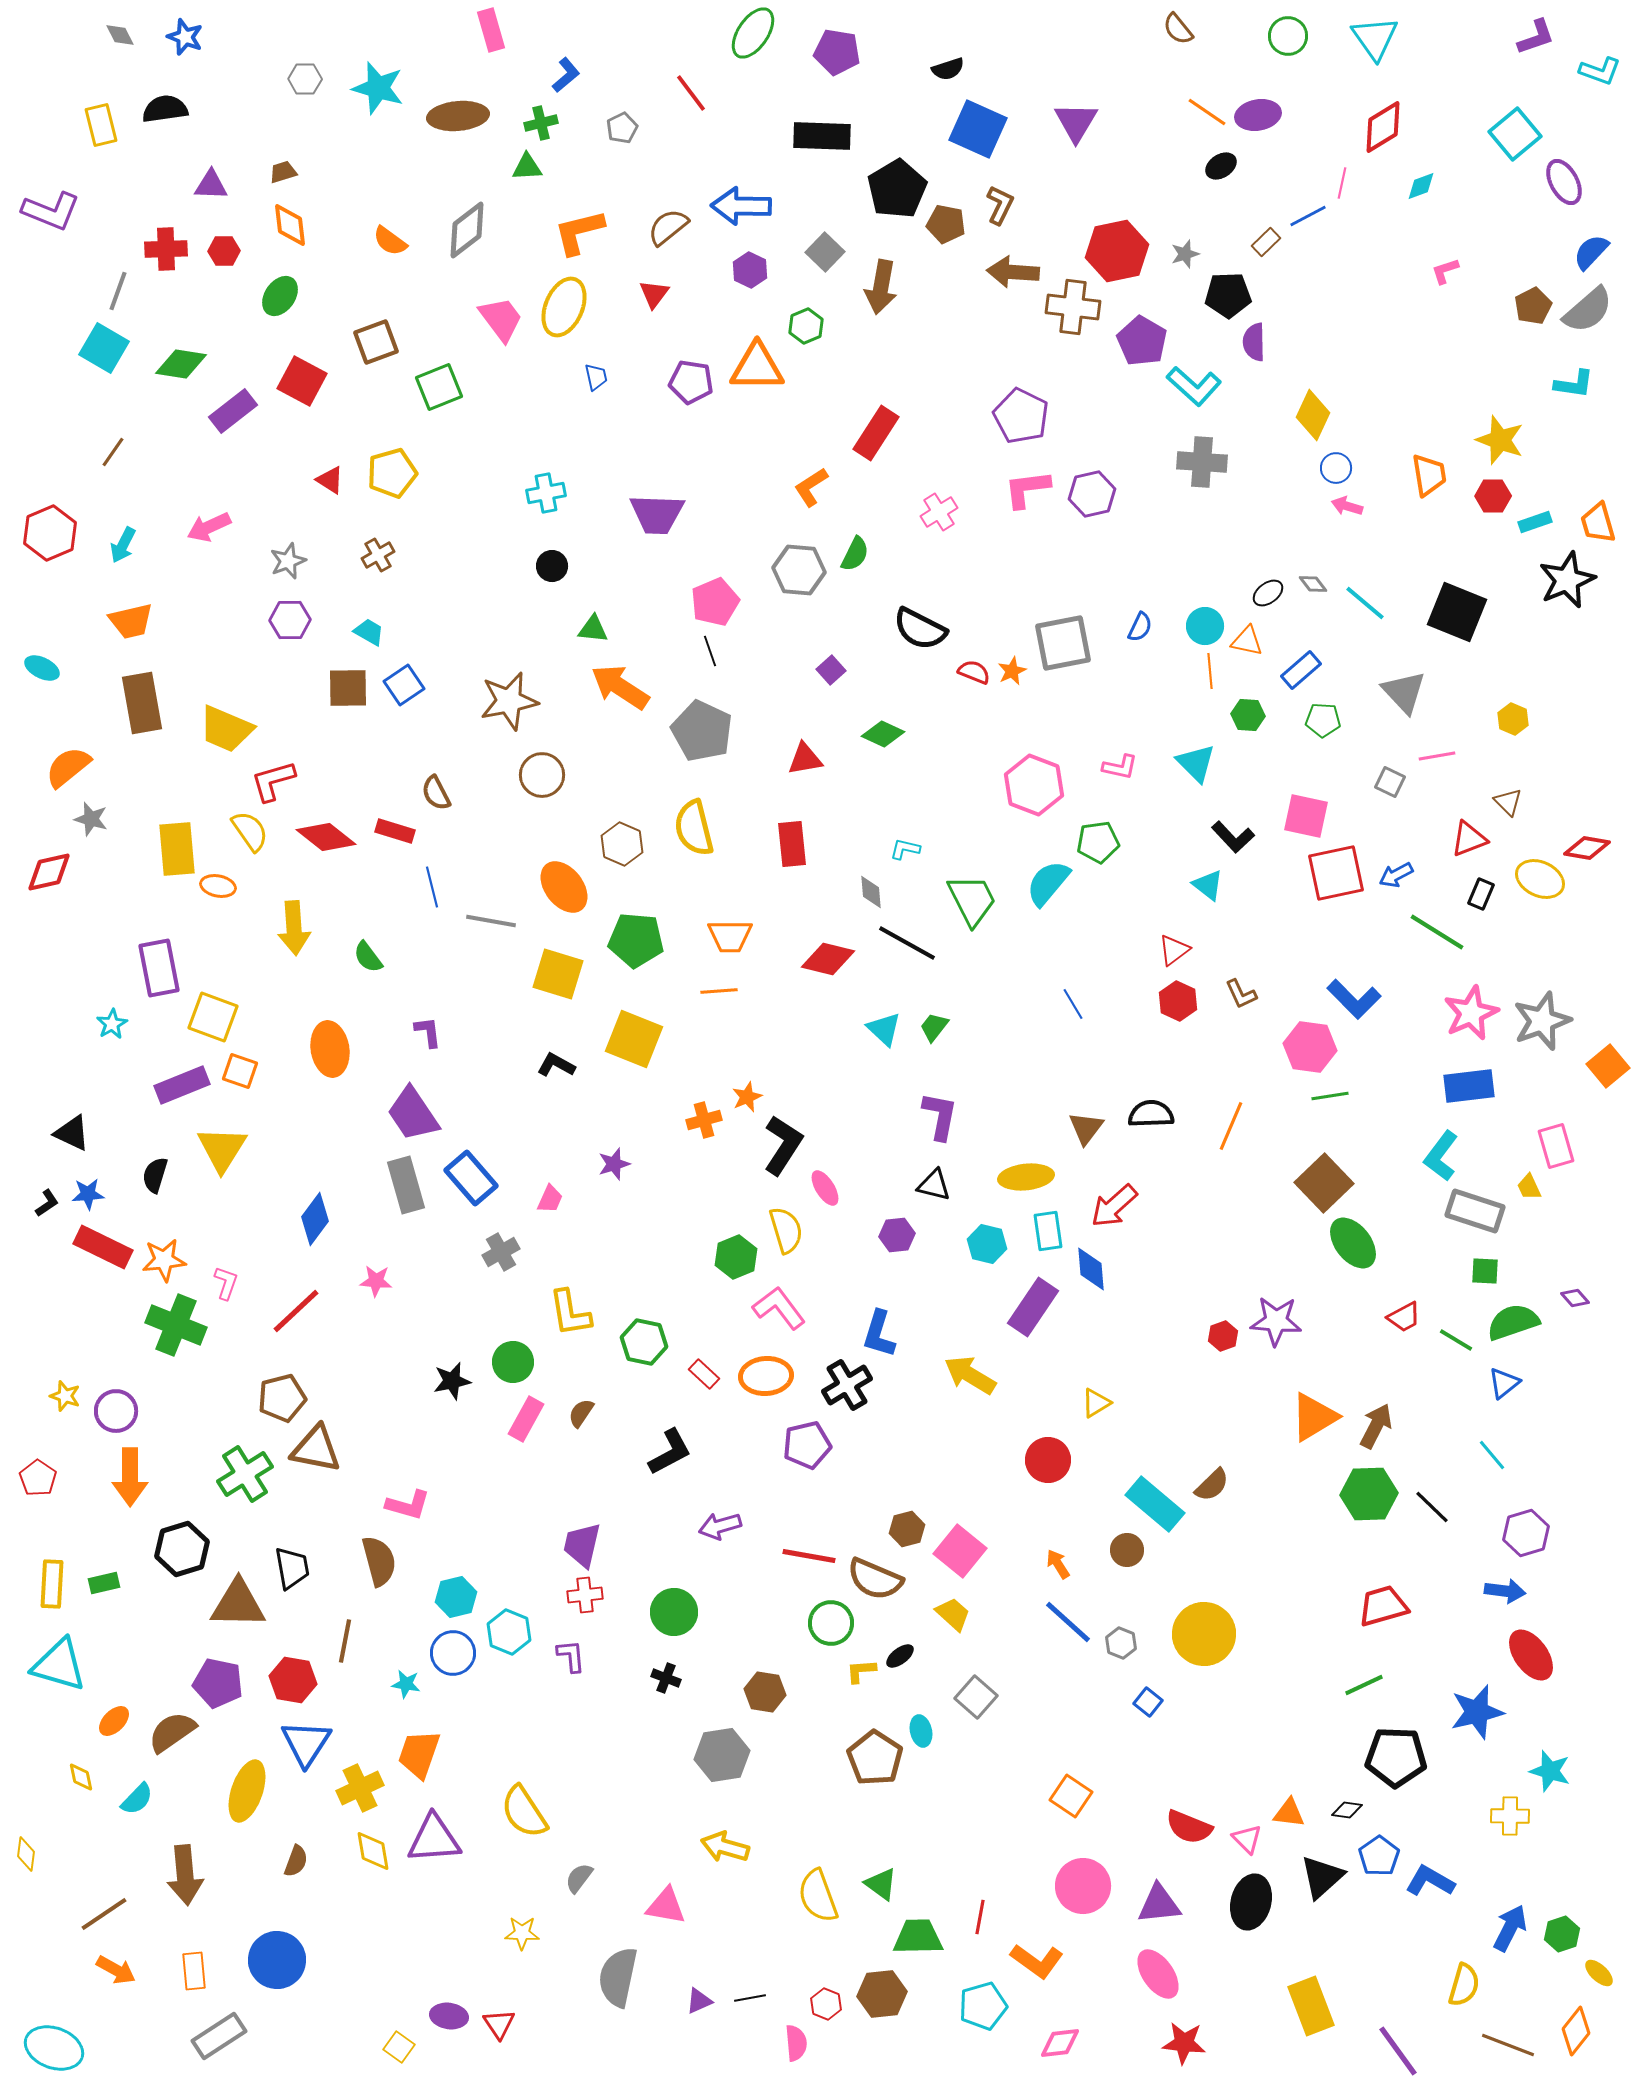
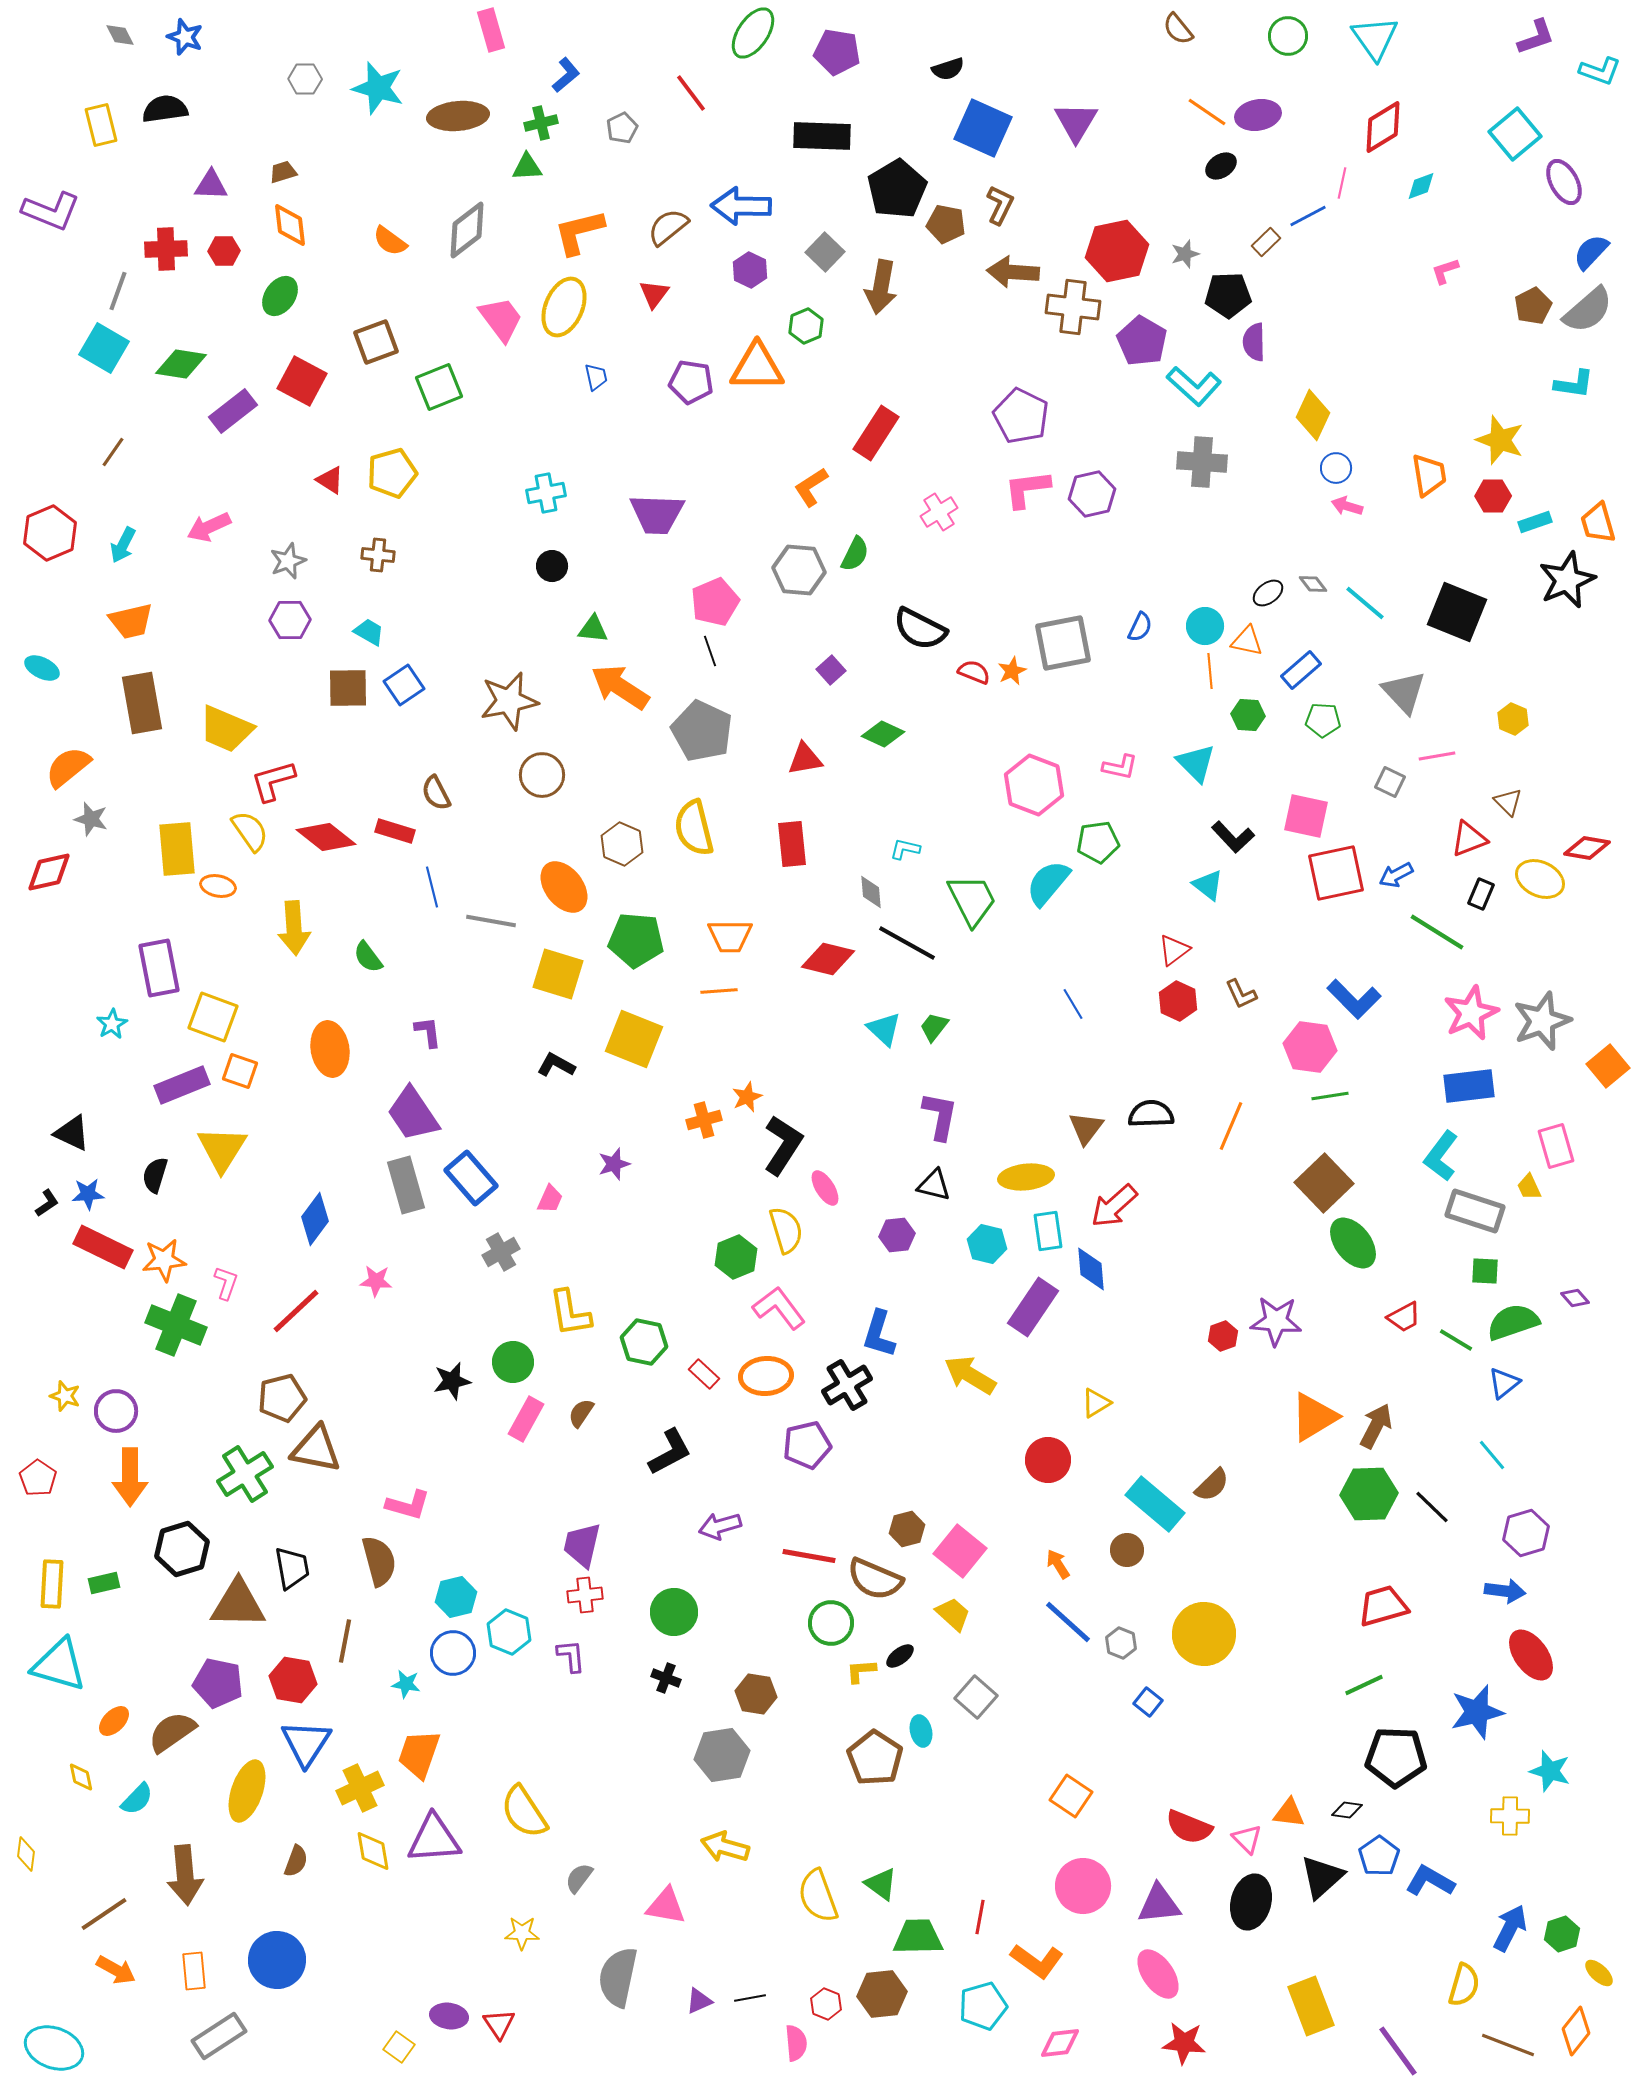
blue square at (978, 129): moved 5 px right, 1 px up
brown cross at (378, 555): rotated 36 degrees clockwise
brown hexagon at (765, 1692): moved 9 px left, 2 px down
